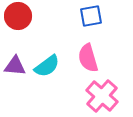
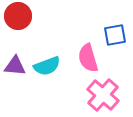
blue square: moved 24 px right, 19 px down
cyan semicircle: rotated 16 degrees clockwise
pink cross: moved 1 px right, 1 px up
